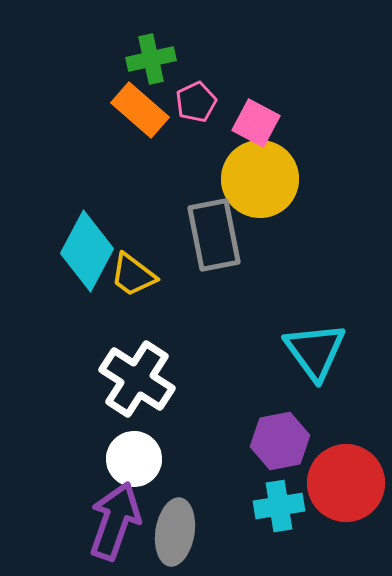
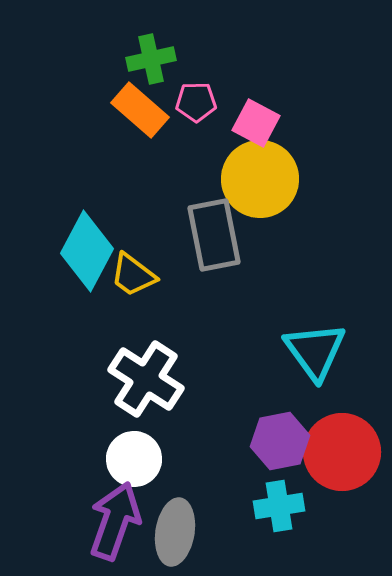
pink pentagon: rotated 24 degrees clockwise
white cross: moved 9 px right
red circle: moved 4 px left, 31 px up
